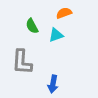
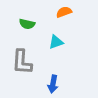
orange semicircle: moved 1 px up
green semicircle: moved 5 px left, 2 px up; rotated 49 degrees counterclockwise
cyan triangle: moved 7 px down
